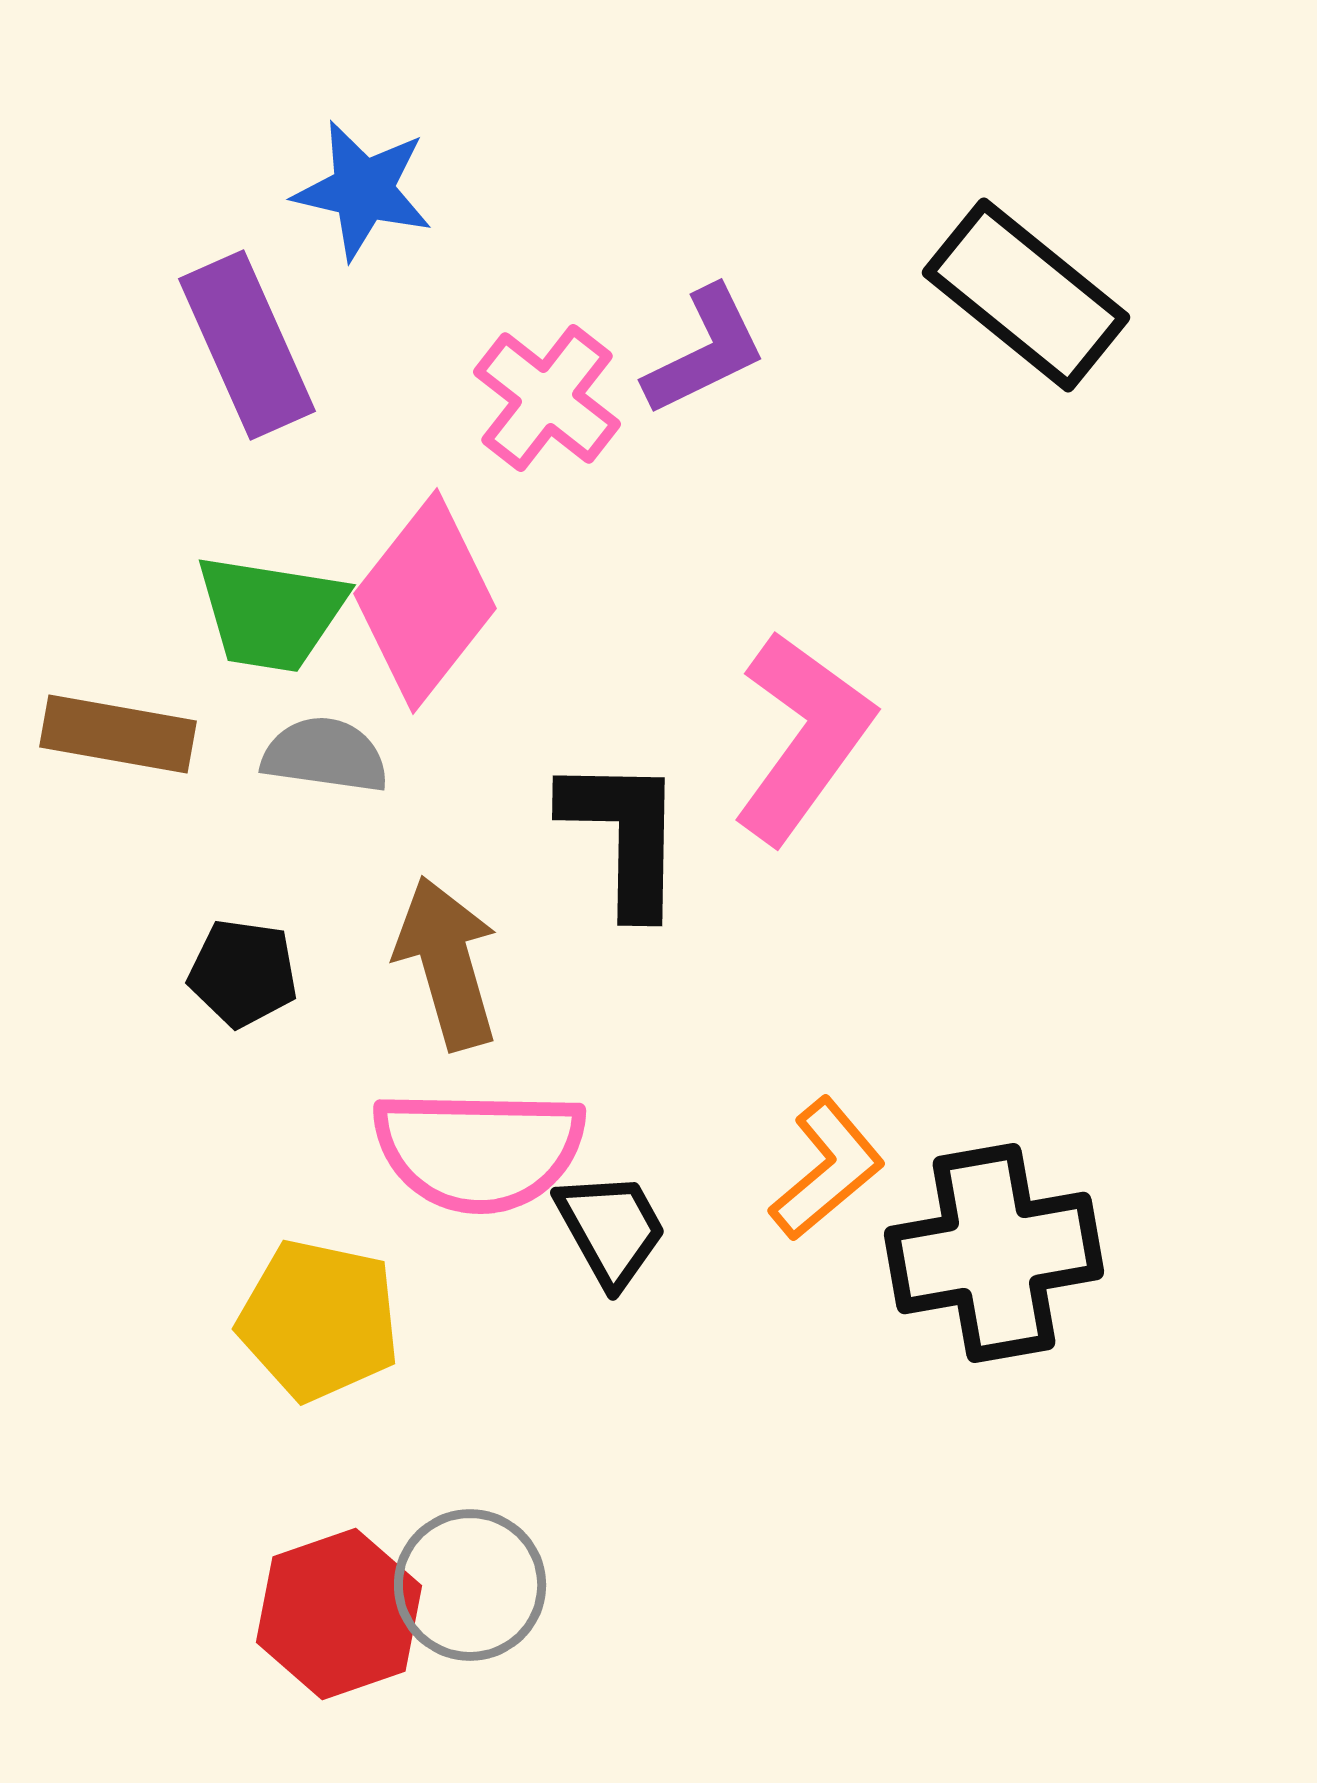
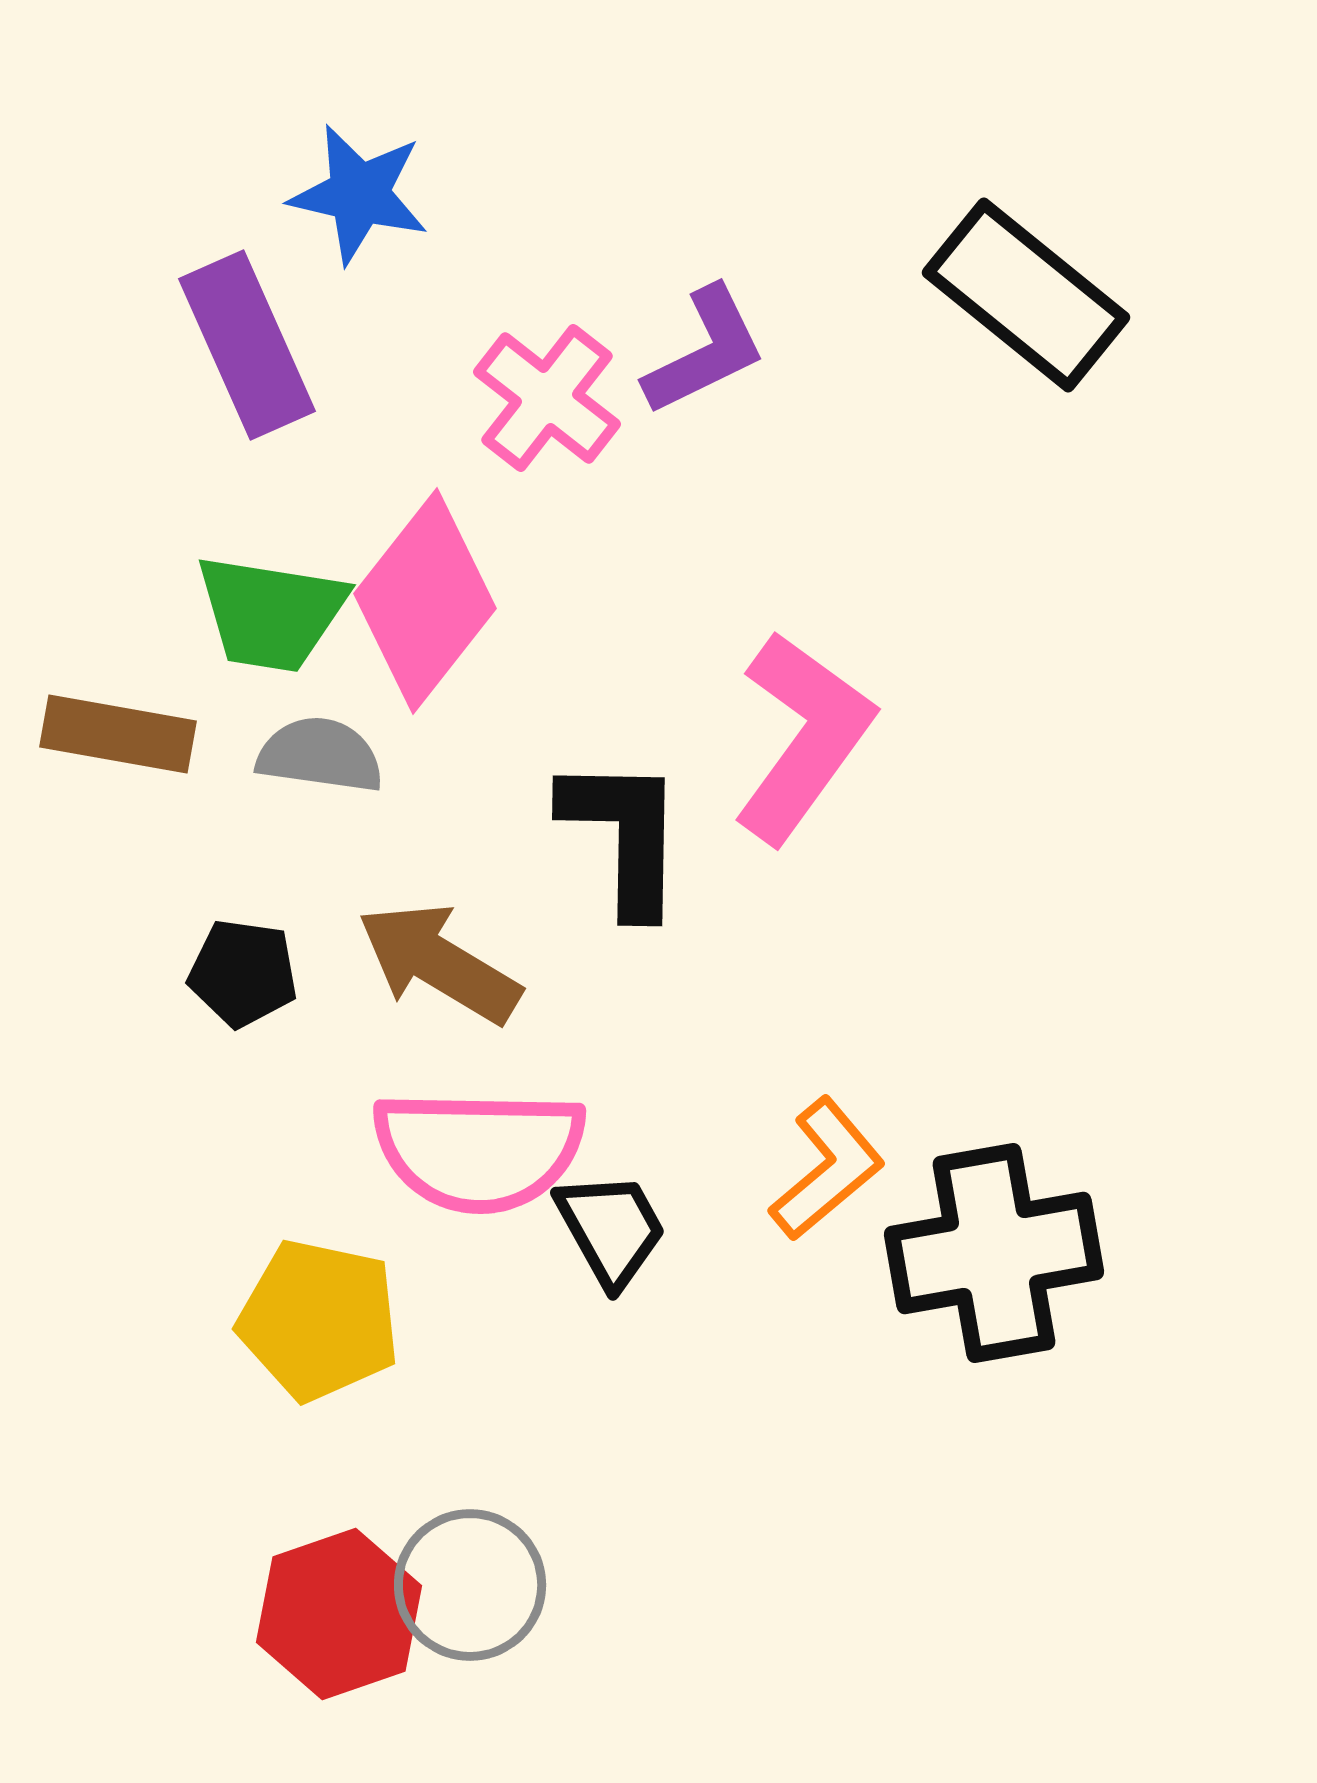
blue star: moved 4 px left, 4 px down
gray semicircle: moved 5 px left
brown arrow: moved 8 px left; rotated 43 degrees counterclockwise
